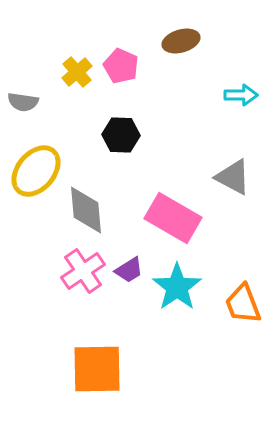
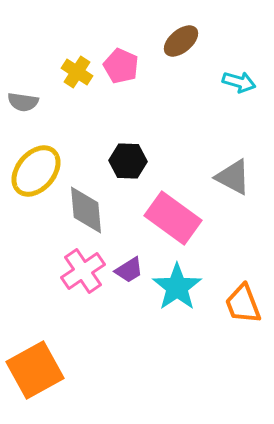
brown ellipse: rotated 24 degrees counterclockwise
yellow cross: rotated 16 degrees counterclockwise
cyan arrow: moved 2 px left, 13 px up; rotated 16 degrees clockwise
black hexagon: moved 7 px right, 26 px down
pink rectangle: rotated 6 degrees clockwise
orange square: moved 62 px left, 1 px down; rotated 28 degrees counterclockwise
